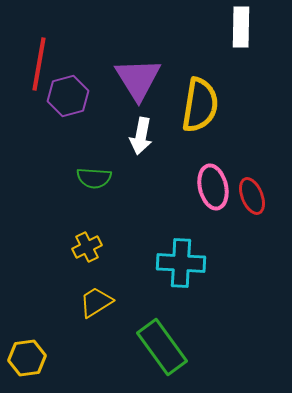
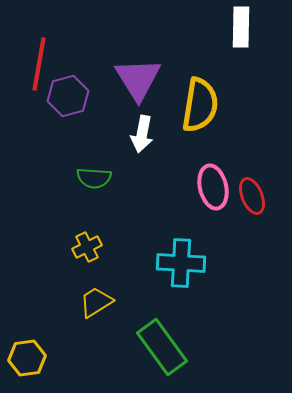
white arrow: moved 1 px right, 2 px up
